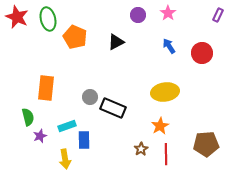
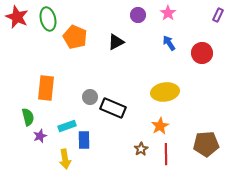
blue arrow: moved 3 px up
